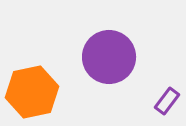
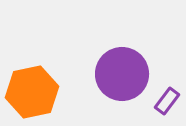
purple circle: moved 13 px right, 17 px down
